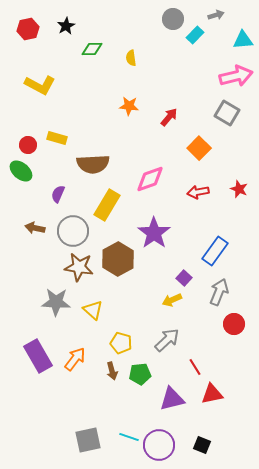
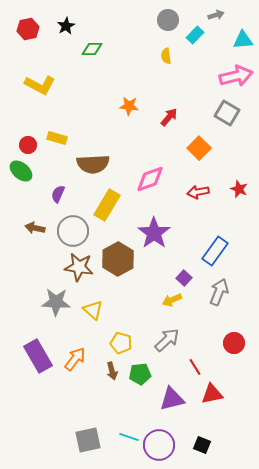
gray circle at (173, 19): moved 5 px left, 1 px down
yellow semicircle at (131, 58): moved 35 px right, 2 px up
red circle at (234, 324): moved 19 px down
